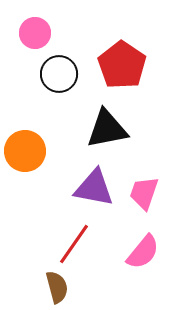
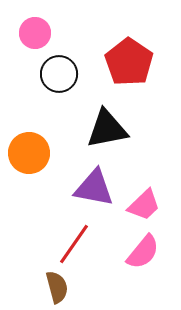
red pentagon: moved 7 px right, 3 px up
orange circle: moved 4 px right, 2 px down
pink trapezoid: moved 12 px down; rotated 153 degrees counterclockwise
